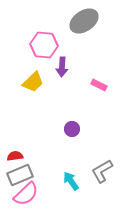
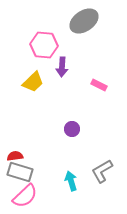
gray rectangle: moved 3 px up; rotated 40 degrees clockwise
cyan arrow: rotated 18 degrees clockwise
pink semicircle: moved 1 px left, 2 px down
